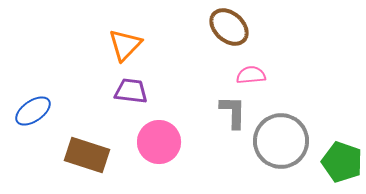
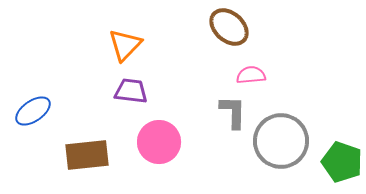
brown rectangle: rotated 24 degrees counterclockwise
